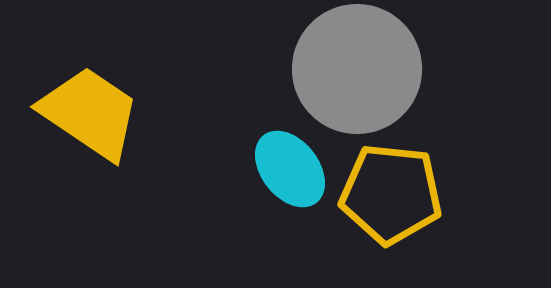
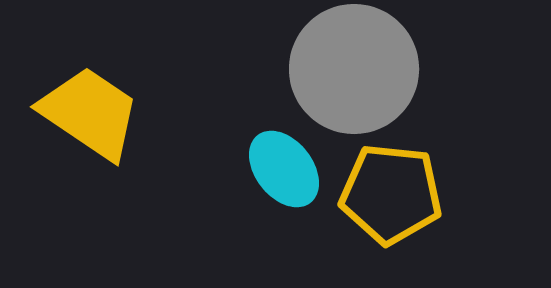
gray circle: moved 3 px left
cyan ellipse: moved 6 px left
